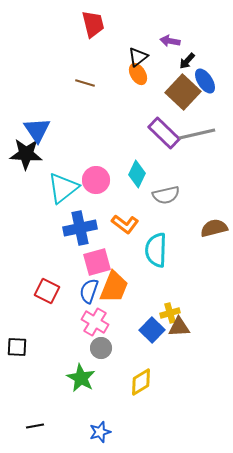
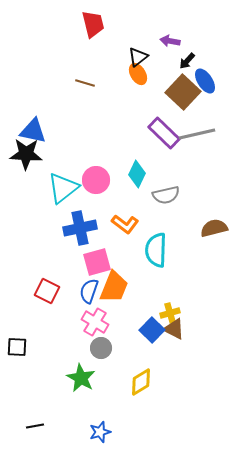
blue triangle: moved 4 px left, 1 px down; rotated 44 degrees counterclockwise
brown triangle: moved 5 px left, 2 px down; rotated 30 degrees clockwise
